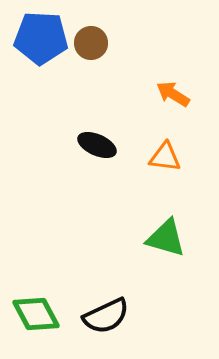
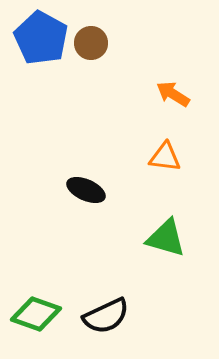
blue pentagon: rotated 26 degrees clockwise
black ellipse: moved 11 px left, 45 px down
green diamond: rotated 42 degrees counterclockwise
